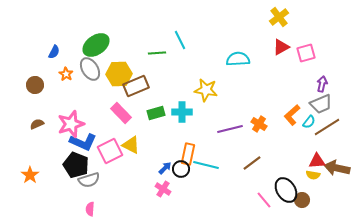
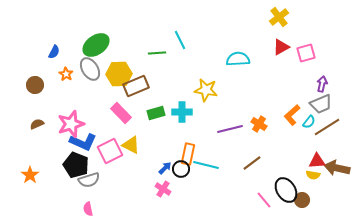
pink semicircle at (90, 209): moved 2 px left; rotated 16 degrees counterclockwise
